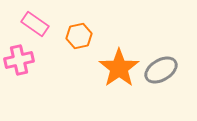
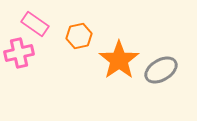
pink cross: moved 7 px up
orange star: moved 8 px up
